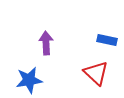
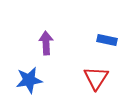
red triangle: moved 5 px down; rotated 20 degrees clockwise
